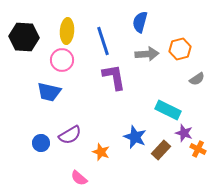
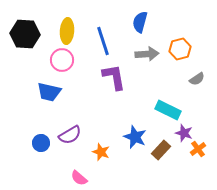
black hexagon: moved 1 px right, 3 px up
orange cross: rotated 28 degrees clockwise
